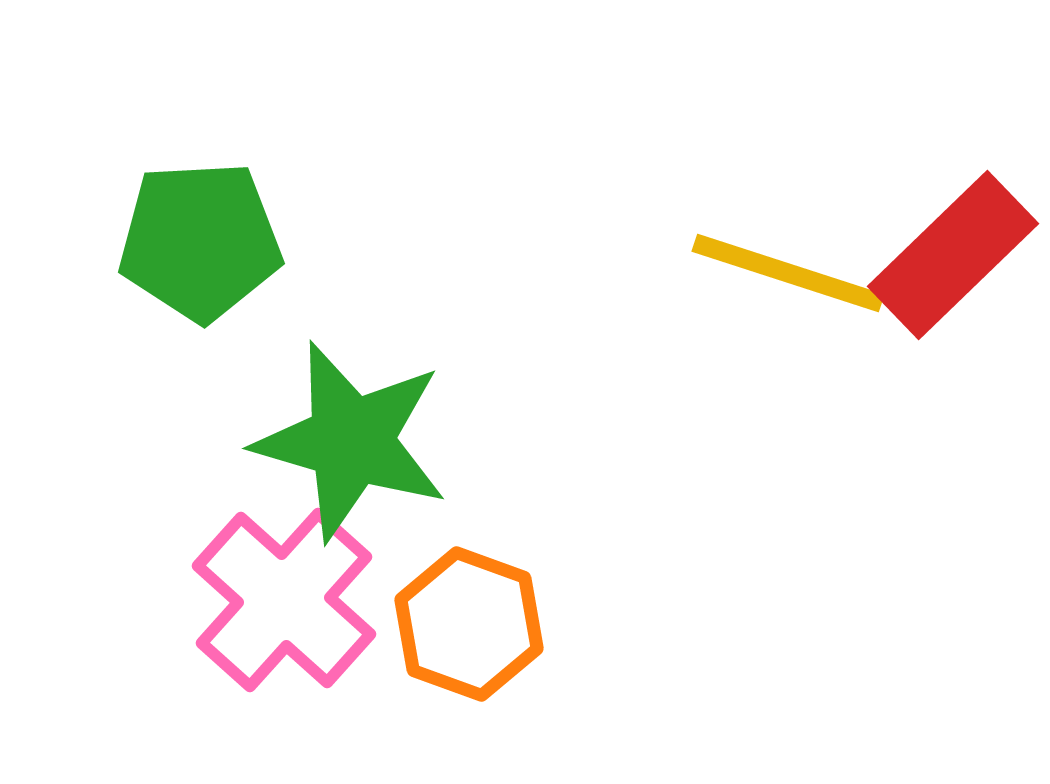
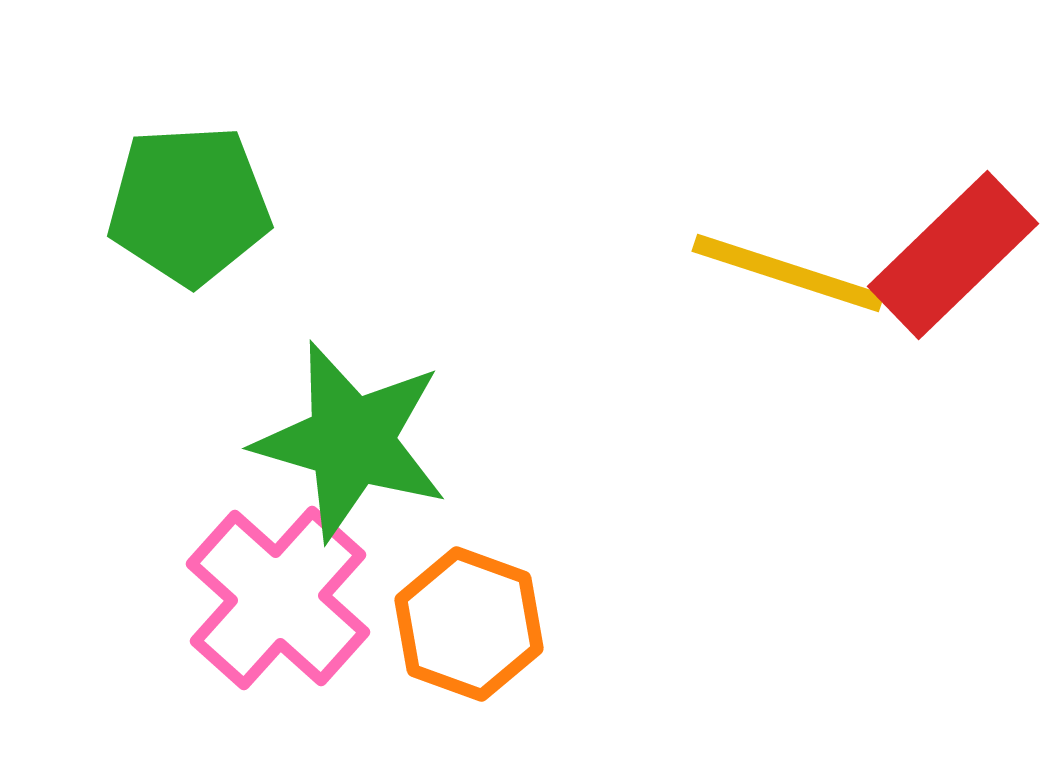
green pentagon: moved 11 px left, 36 px up
pink cross: moved 6 px left, 2 px up
